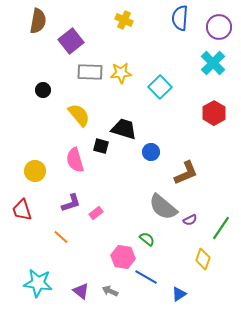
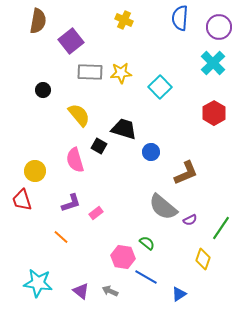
black square: moved 2 px left; rotated 14 degrees clockwise
red trapezoid: moved 10 px up
green semicircle: moved 4 px down
